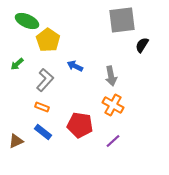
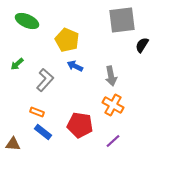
yellow pentagon: moved 19 px right; rotated 10 degrees counterclockwise
orange rectangle: moved 5 px left, 5 px down
brown triangle: moved 3 px left, 3 px down; rotated 28 degrees clockwise
